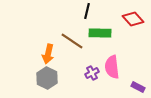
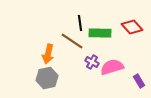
black line: moved 7 px left, 12 px down; rotated 21 degrees counterclockwise
red diamond: moved 1 px left, 8 px down
pink semicircle: rotated 80 degrees clockwise
purple cross: moved 11 px up; rotated 32 degrees counterclockwise
gray hexagon: rotated 20 degrees clockwise
purple rectangle: moved 1 px right, 6 px up; rotated 32 degrees clockwise
